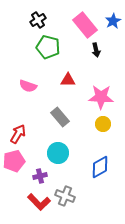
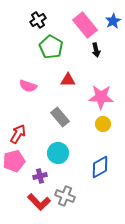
green pentagon: moved 3 px right; rotated 15 degrees clockwise
